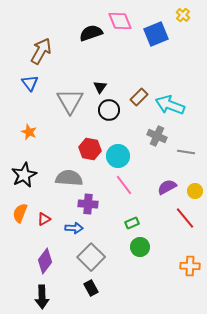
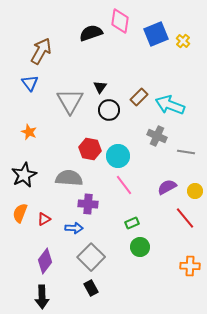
yellow cross: moved 26 px down
pink diamond: rotated 30 degrees clockwise
